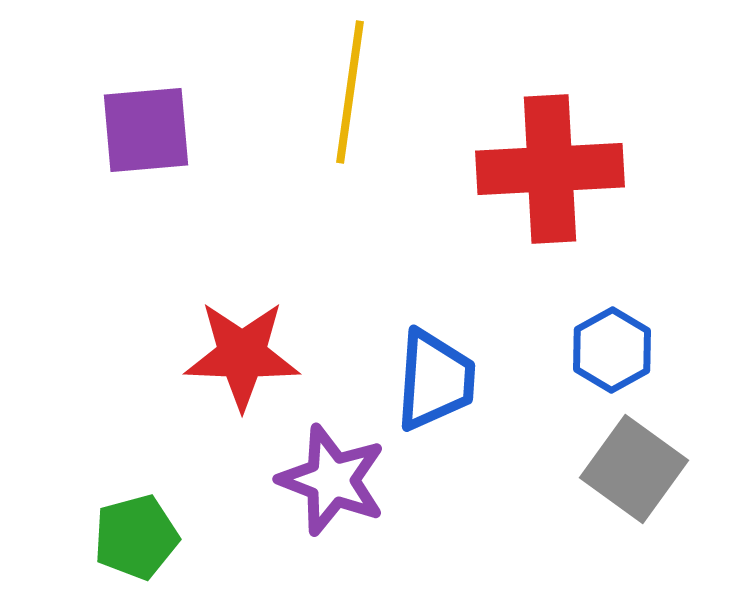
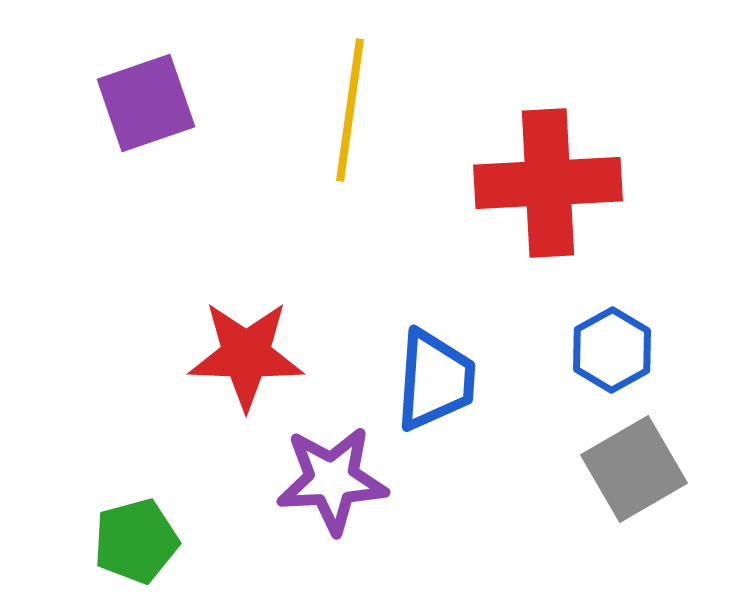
yellow line: moved 18 px down
purple square: moved 27 px up; rotated 14 degrees counterclockwise
red cross: moved 2 px left, 14 px down
red star: moved 4 px right
gray square: rotated 24 degrees clockwise
purple star: rotated 24 degrees counterclockwise
green pentagon: moved 4 px down
